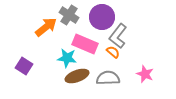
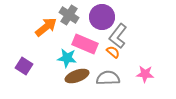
pink star: rotated 18 degrees counterclockwise
